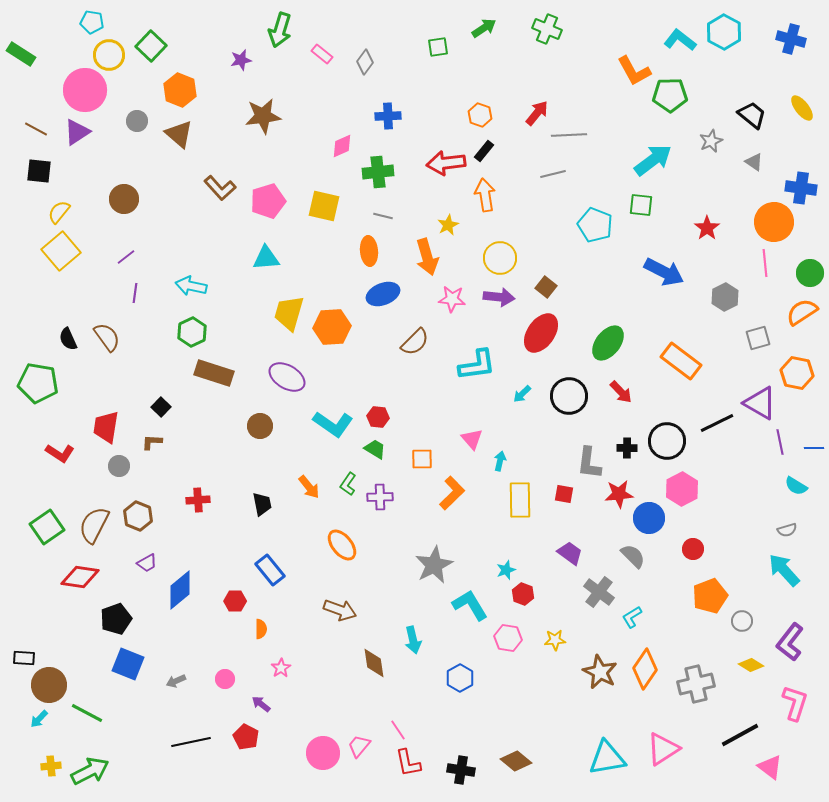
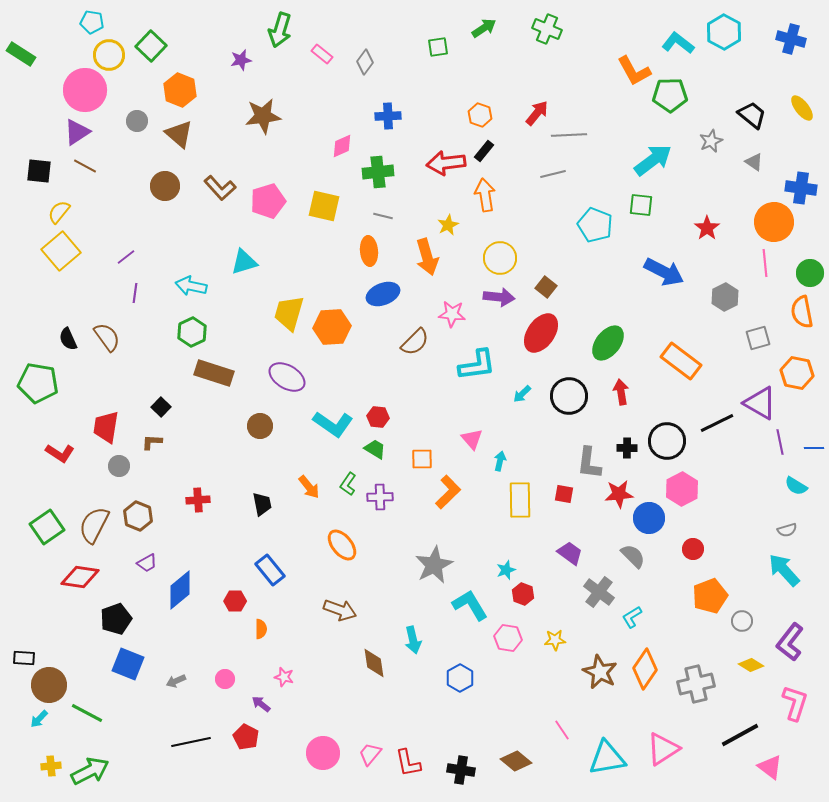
cyan L-shape at (680, 40): moved 2 px left, 3 px down
brown line at (36, 129): moved 49 px right, 37 px down
brown circle at (124, 199): moved 41 px right, 13 px up
cyan triangle at (266, 258): moved 22 px left, 4 px down; rotated 12 degrees counterclockwise
pink star at (452, 299): moved 15 px down
orange semicircle at (802, 312): rotated 68 degrees counterclockwise
red arrow at (621, 392): rotated 145 degrees counterclockwise
orange L-shape at (452, 493): moved 4 px left, 1 px up
pink star at (281, 668): moved 3 px right, 9 px down; rotated 24 degrees counterclockwise
pink line at (398, 730): moved 164 px right
pink trapezoid at (359, 746): moved 11 px right, 8 px down
